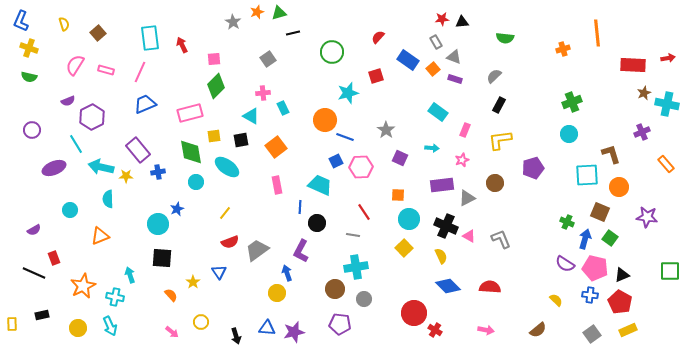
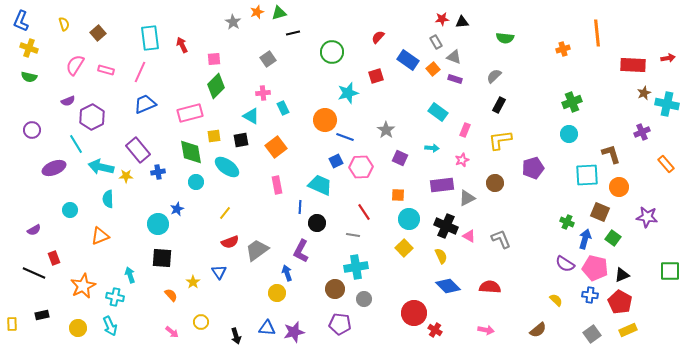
green square at (610, 238): moved 3 px right
